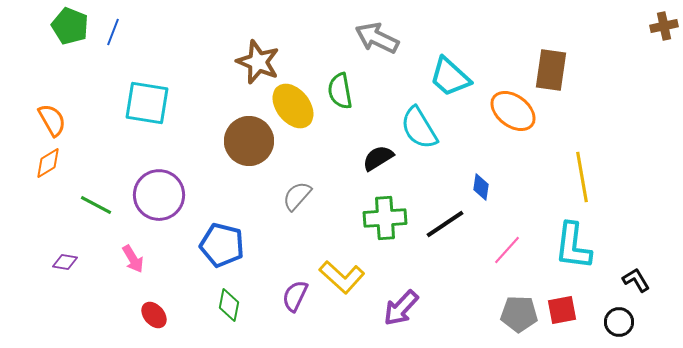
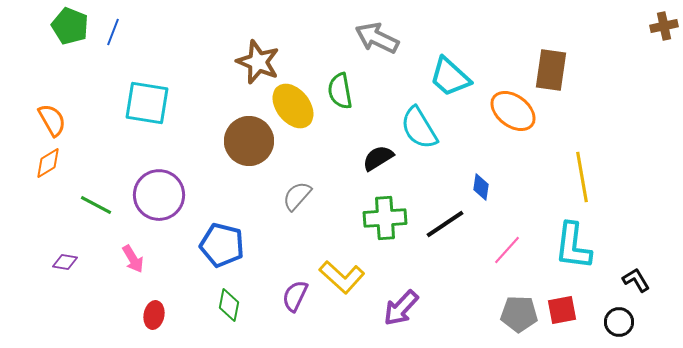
red ellipse: rotated 52 degrees clockwise
